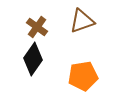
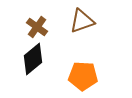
black diamond: rotated 16 degrees clockwise
orange pentagon: rotated 12 degrees clockwise
